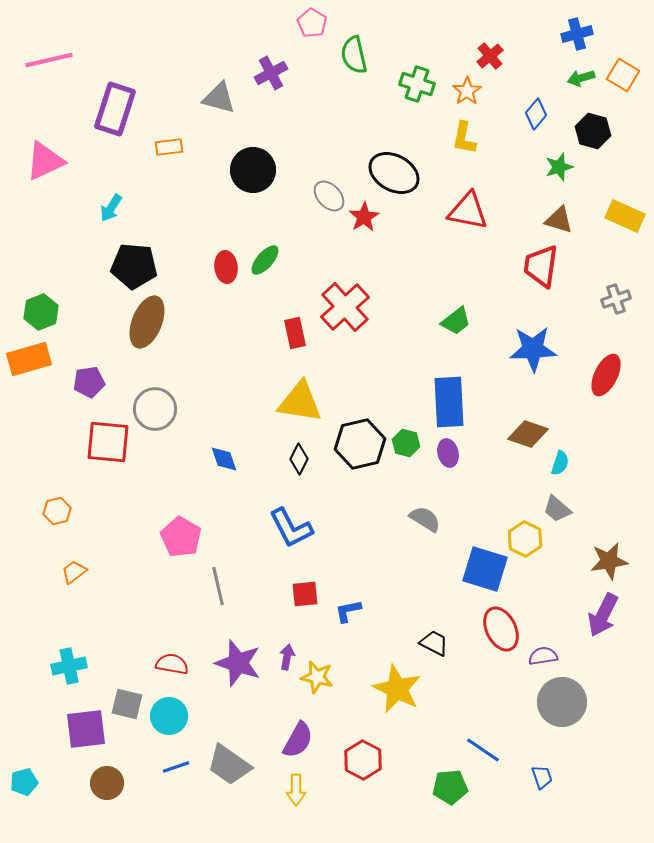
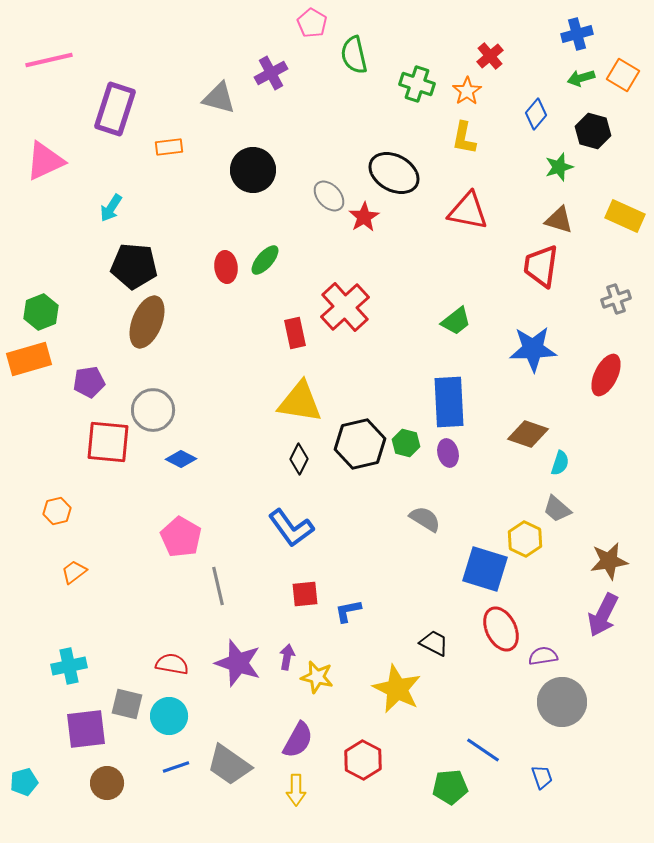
gray circle at (155, 409): moved 2 px left, 1 px down
blue diamond at (224, 459): moved 43 px left; rotated 44 degrees counterclockwise
blue L-shape at (291, 528): rotated 9 degrees counterclockwise
